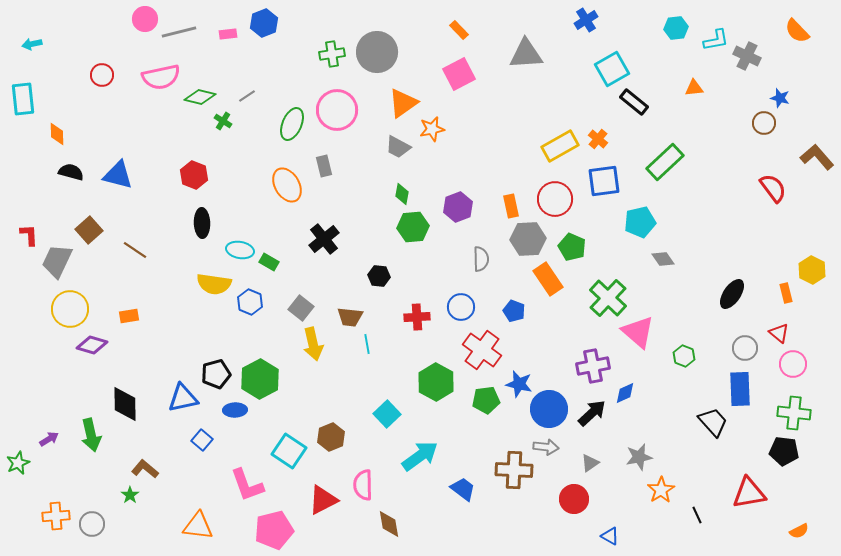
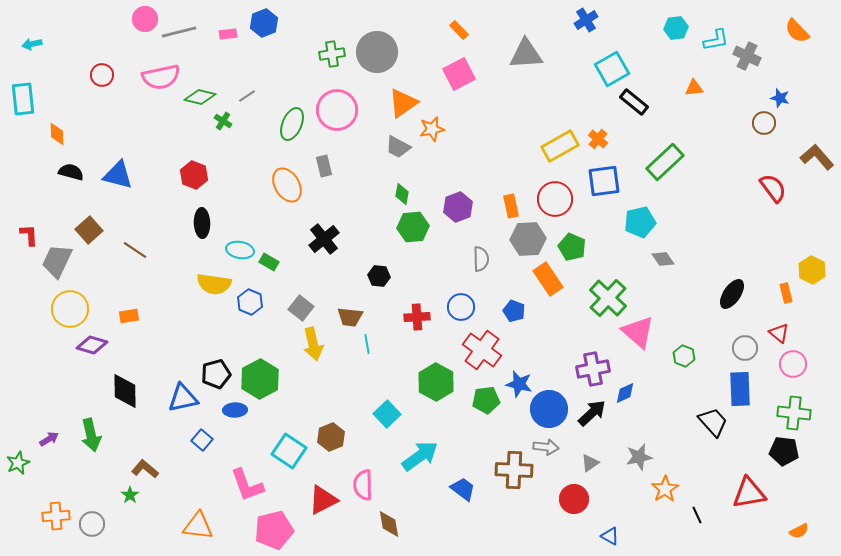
purple cross at (593, 366): moved 3 px down
black diamond at (125, 404): moved 13 px up
orange star at (661, 490): moved 4 px right, 1 px up
